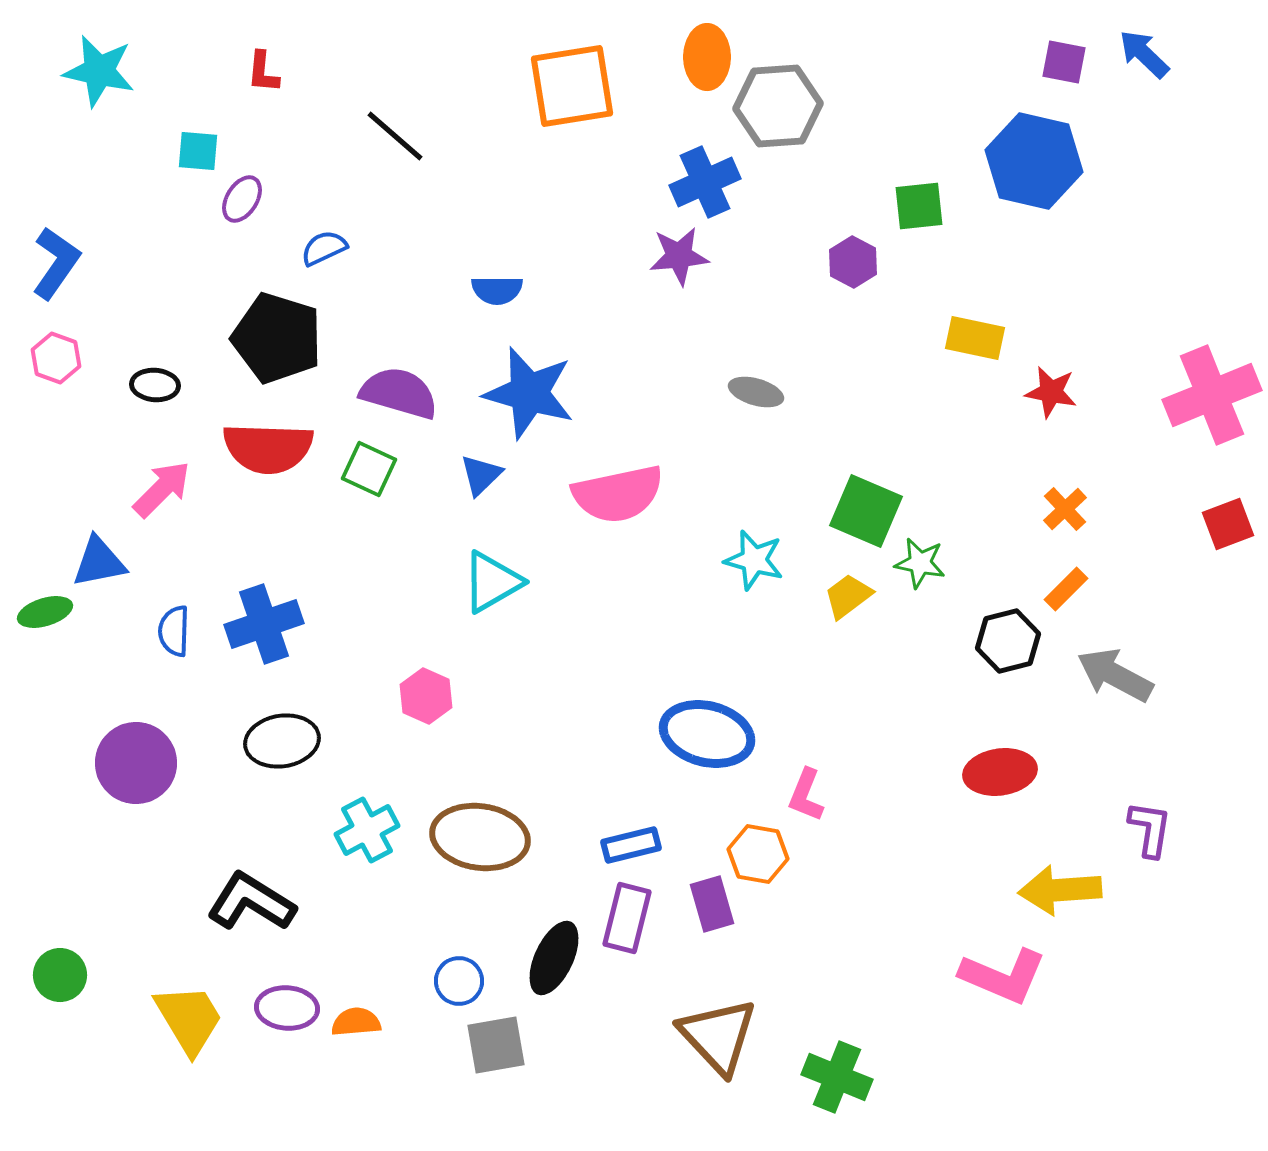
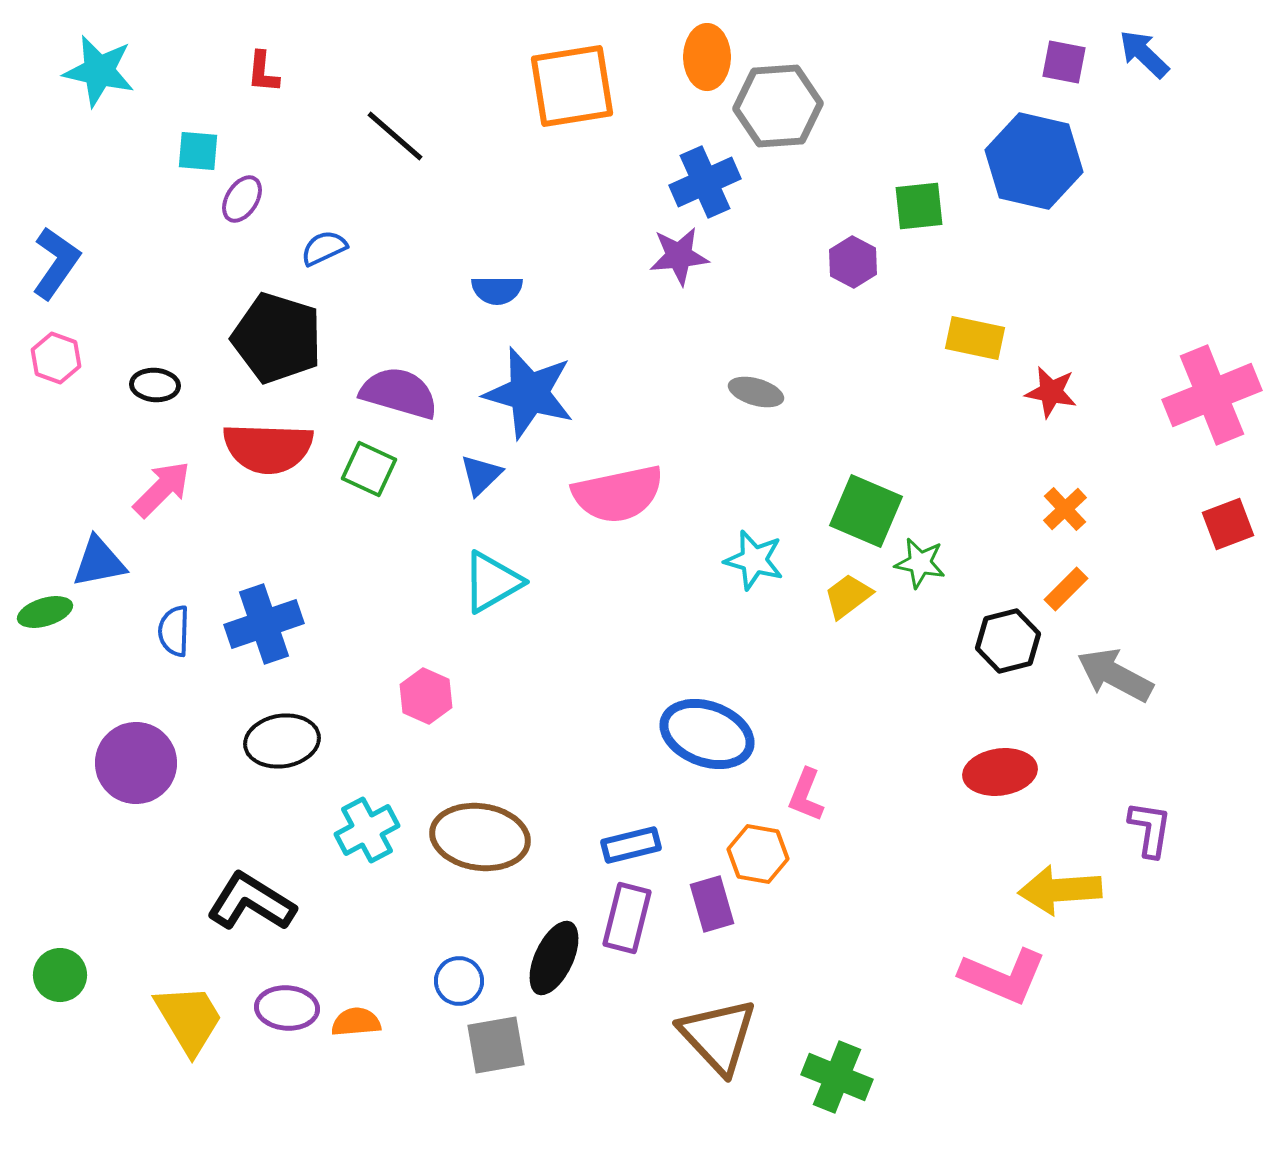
blue ellipse at (707, 734): rotated 6 degrees clockwise
